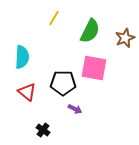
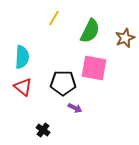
red triangle: moved 4 px left, 5 px up
purple arrow: moved 1 px up
